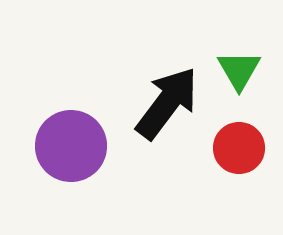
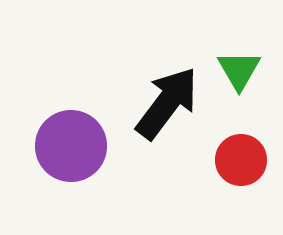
red circle: moved 2 px right, 12 px down
